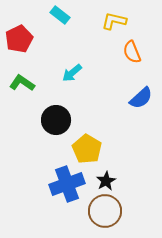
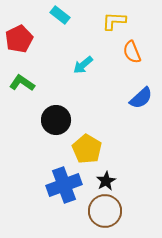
yellow L-shape: rotated 10 degrees counterclockwise
cyan arrow: moved 11 px right, 8 px up
blue cross: moved 3 px left, 1 px down
